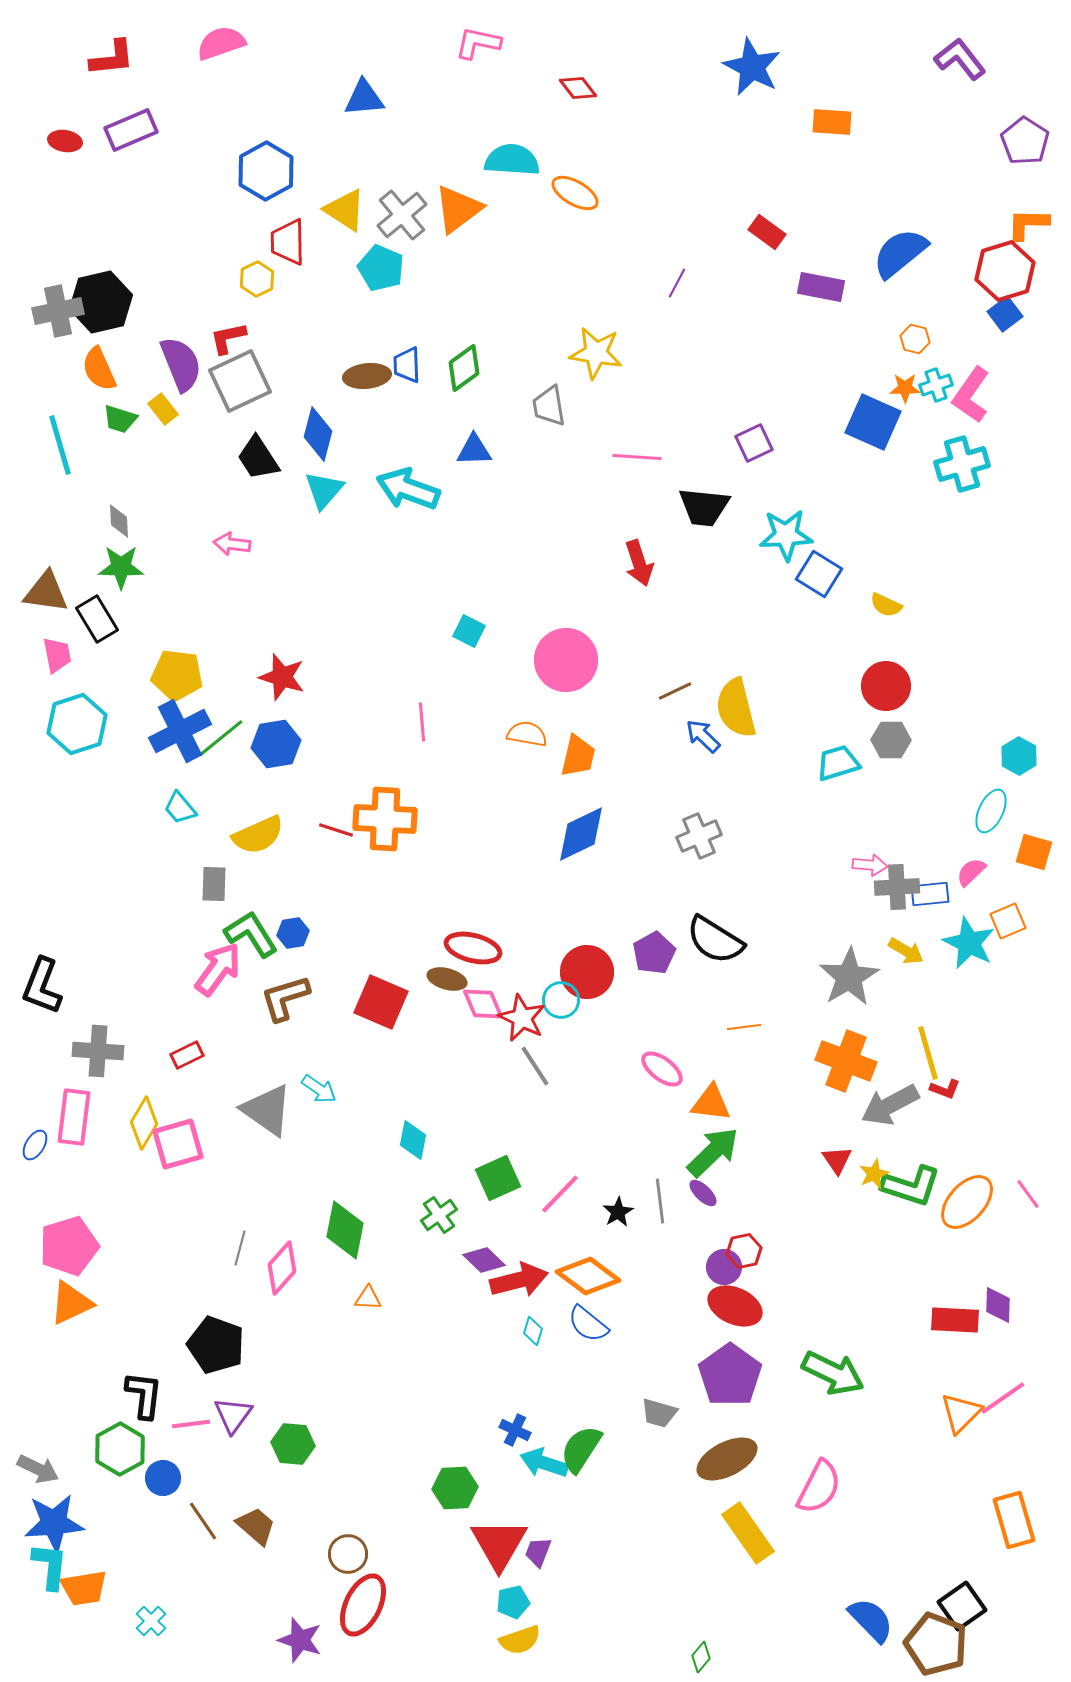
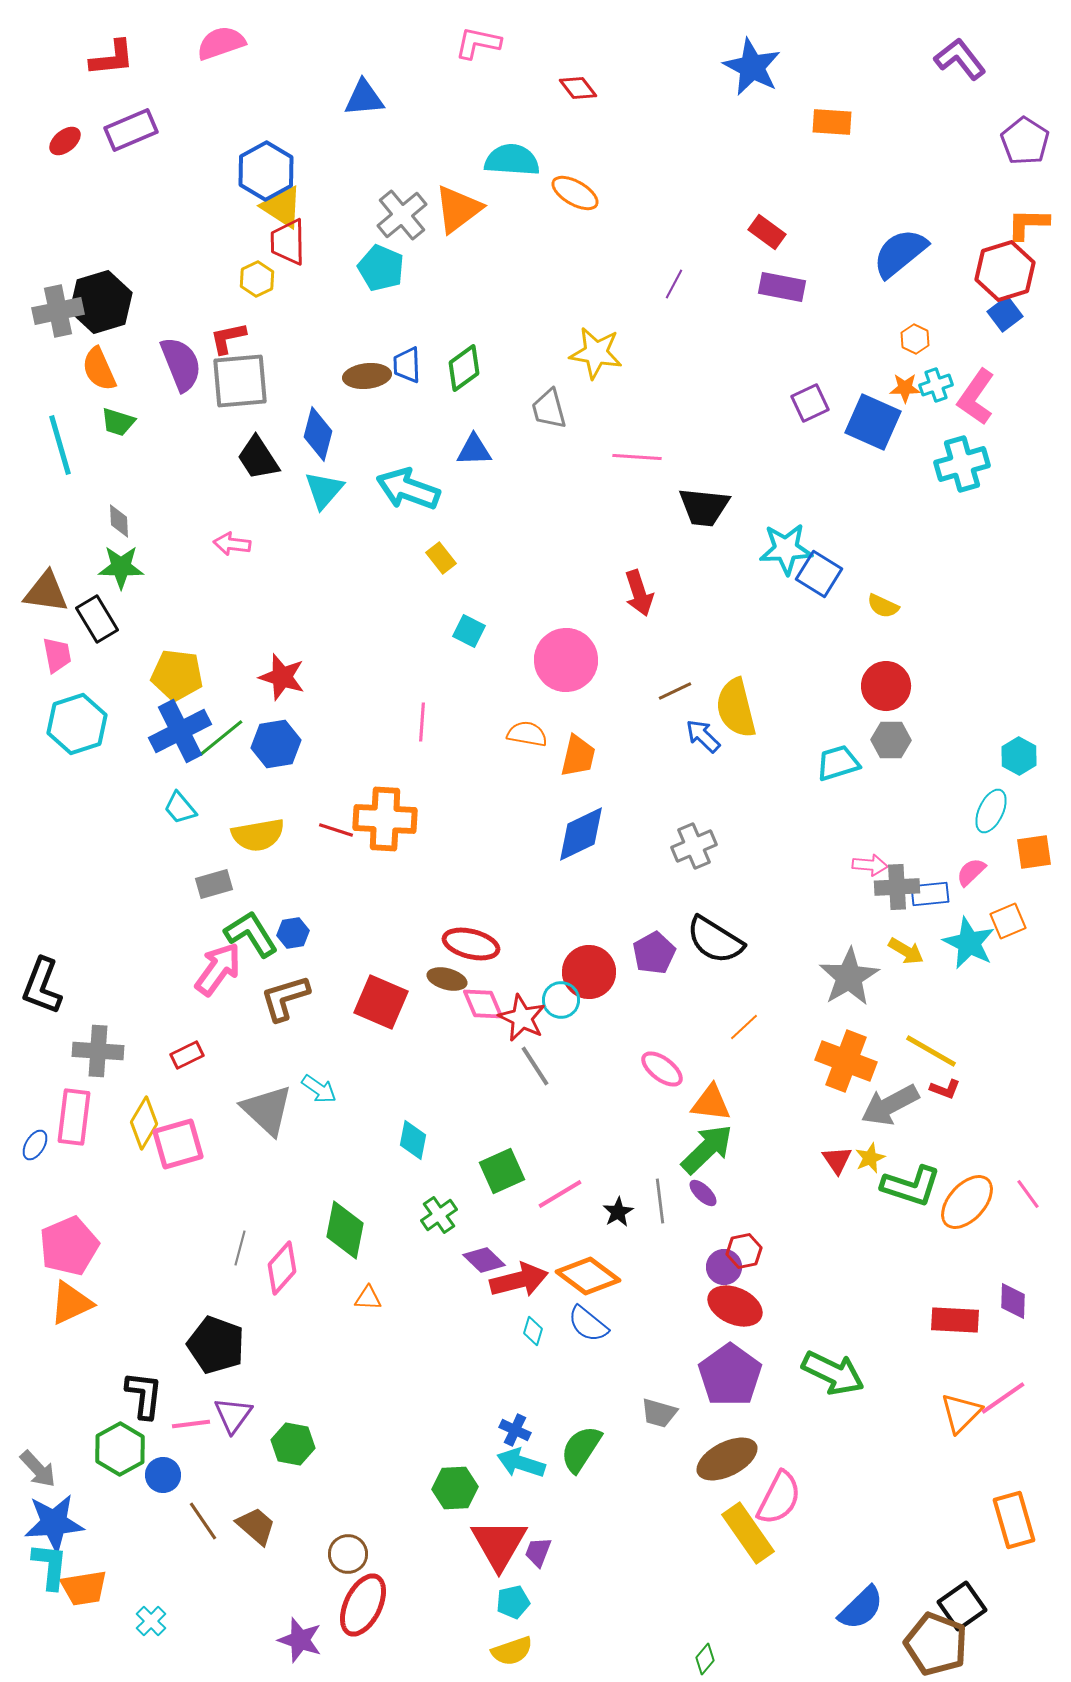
red ellipse at (65, 141): rotated 48 degrees counterclockwise
yellow triangle at (345, 210): moved 63 px left, 3 px up
purple line at (677, 283): moved 3 px left, 1 px down
purple rectangle at (821, 287): moved 39 px left
black hexagon at (101, 302): rotated 4 degrees counterclockwise
orange hexagon at (915, 339): rotated 12 degrees clockwise
gray square at (240, 381): rotated 20 degrees clockwise
pink L-shape at (971, 395): moved 5 px right, 2 px down
gray trapezoid at (549, 406): moved 3 px down; rotated 6 degrees counterclockwise
yellow rectangle at (163, 409): moved 278 px right, 149 px down
green trapezoid at (120, 419): moved 2 px left, 3 px down
purple square at (754, 443): moved 56 px right, 40 px up
cyan star at (786, 535): moved 14 px down
red arrow at (639, 563): moved 30 px down
yellow semicircle at (886, 605): moved 3 px left, 1 px down
pink line at (422, 722): rotated 9 degrees clockwise
yellow semicircle at (258, 835): rotated 14 degrees clockwise
gray cross at (699, 836): moved 5 px left, 10 px down
orange square at (1034, 852): rotated 24 degrees counterclockwise
gray rectangle at (214, 884): rotated 72 degrees clockwise
red ellipse at (473, 948): moved 2 px left, 4 px up
red circle at (587, 972): moved 2 px right
orange line at (744, 1027): rotated 36 degrees counterclockwise
yellow line at (928, 1053): moved 3 px right, 2 px up; rotated 44 degrees counterclockwise
gray triangle at (267, 1110): rotated 8 degrees clockwise
green arrow at (713, 1152): moved 6 px left, 3 px up
yellow star at (874, 1174): moved 4 px left, 16 px up
green square at (498, 1178): moved 4 px right, 7 px up
pink line at (560, 1194): rotated 15 degrees clockwise
pink pentagon at (69, 1246): rotated 6 degrees counterclockwise
purple diamond at (998, 1305): moved 15 px right, 4 px up
green hexagon at (293, 1444): rotated 6 degrees clockwise
cyan arrow at (544, 1463): moved 23 px left
gray arrow at (38, 1469): rotated 21 degrees clockwise
blue circle at (163, 1478): moved 3 px up
pink semicircle at (819, 1487): moved 40 px left, 11 px down
blue semicircle at (871, 1620): moved 10 px left, 12 px up; rotated 90 degrees clockwise
yellow semicircle at (520, 1640): moved 8 px left, 11 px down
green diamond at (701, 1657): moved 4 px right, 2 px down
